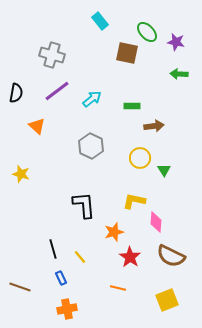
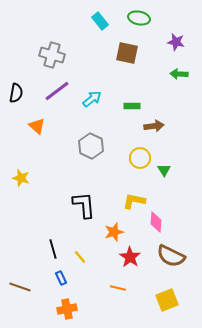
green ellipse: moved 8 px left, 14 px up; rotated 35 degrees counterclockwise
yellow star: moved 4 px down
